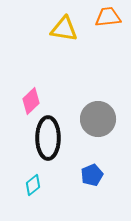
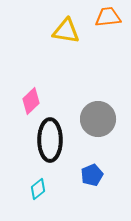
yellow triangle: moved 2 px right, 2 px down
black ellipse: moved 2 px right, 2 px down
cyan diamond: moved 5 px right, 4 px down
